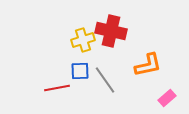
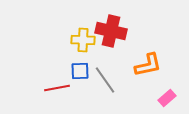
yellow cross: rotated 20 degrees clockwise
